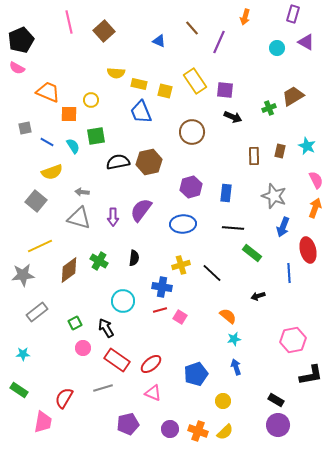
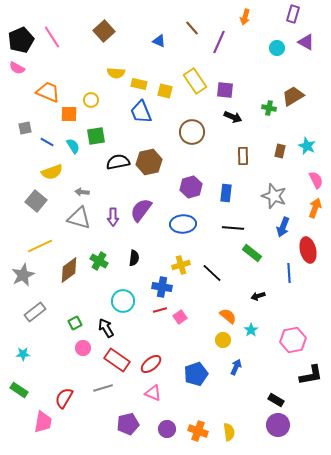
pink line at (69, 22): moved 17 px left, 15 px down; rotated 20 degrees counterclockwise
green cross at (269, 108): rotated 32 degrees clockwise
brown rectangle at (254, 156): moved 11 px left
gray star at (23, 275): rotated 20 degrees counterclockwise
gray rectangle at (37, 312): moved 2 px left
pink square at (180, 317): rotated 24 degrees clockwise
cyan star at (234, 339): moved 17 px right, 9 px up; rotated 24 degrees counterclockwise
blue arrow at (236, 367): rotated 42 degrees clockwise
yellow circle at (223, 401): moved 61 px up
purple circle at (170, 429): moved 3 px left
yellow semicircle at (225, 432): moved 4 px right; rotated 54 degrees counterclockwise
